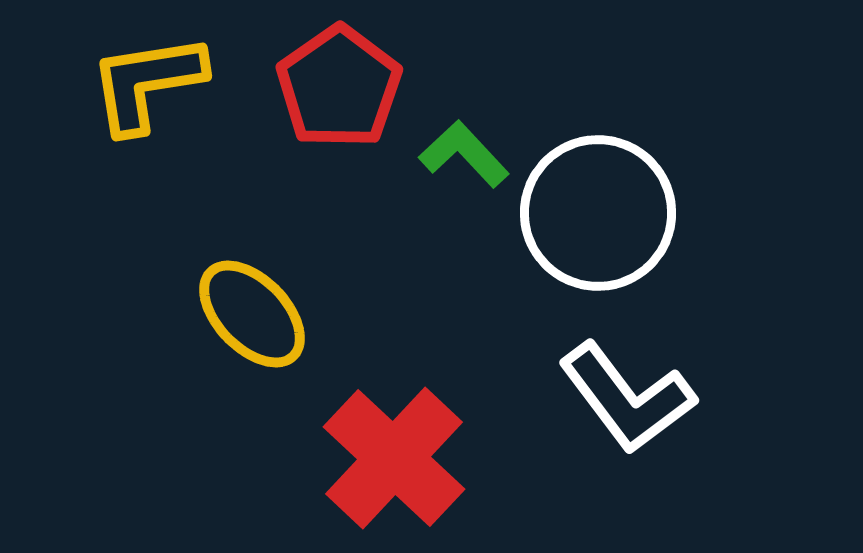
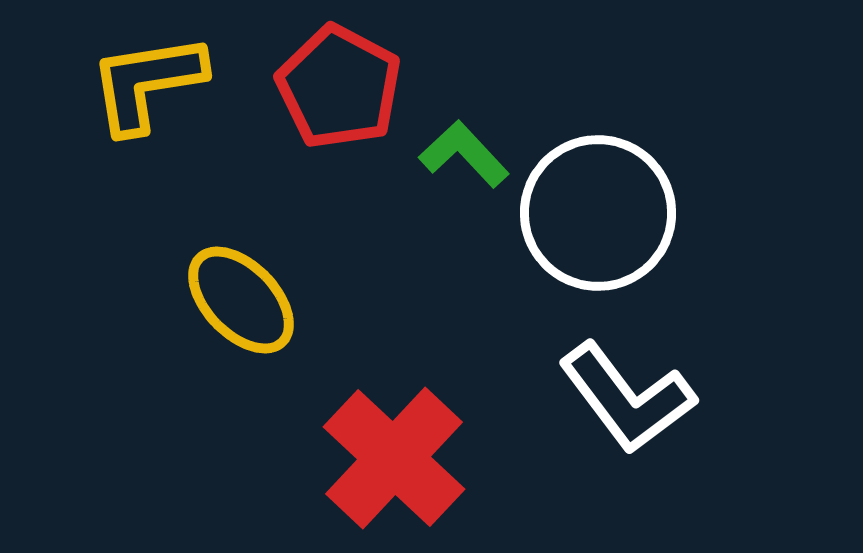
red pentagon: rotated 9 degrees counterclockwise
yellow ellipse: moved 11 px left, 14 px up
